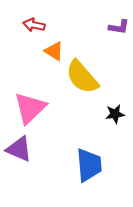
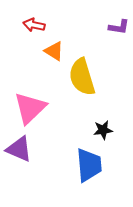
yellow semicircle: rotated 24 degrees clockwise
black star: moved 12 px left, 16 px down
